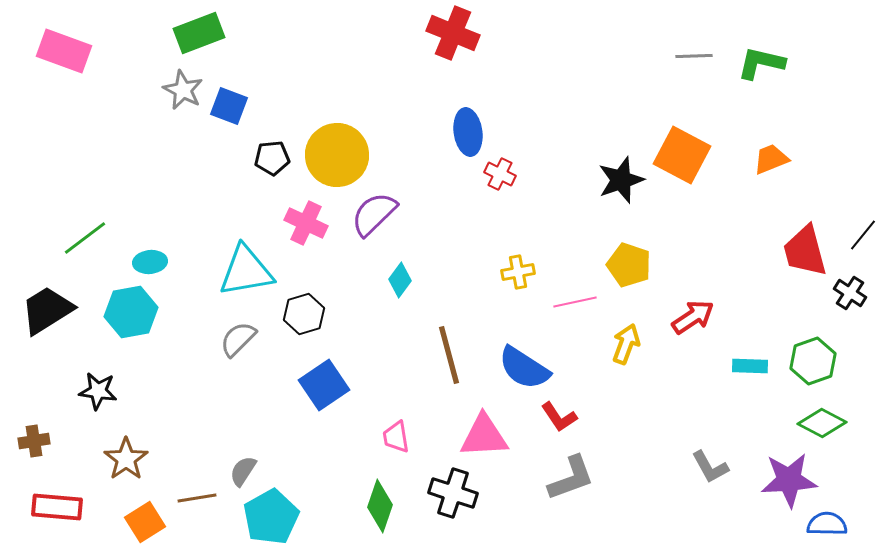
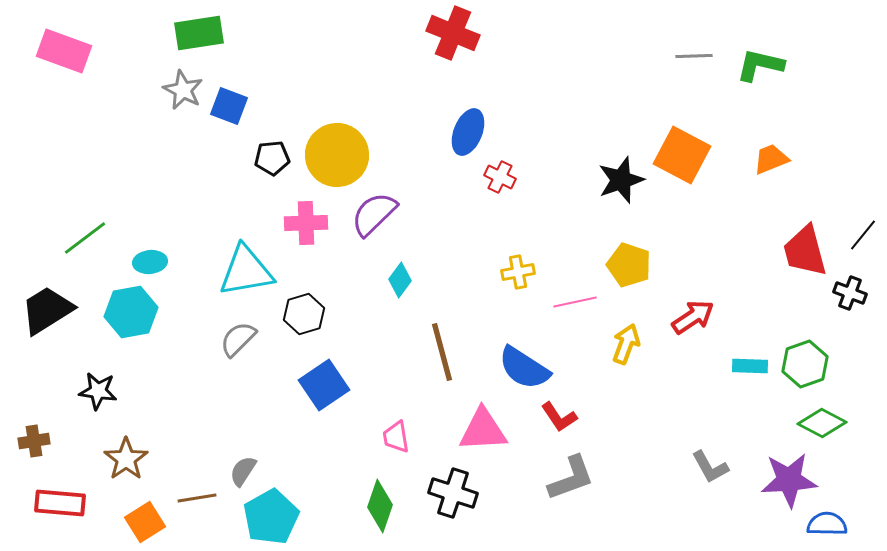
green rectangle at (199, 33): rotated 12 degrees clockwise
green L-shape at (761, 63): moved 1 px left, 2 px down
blue ellipse at (468, 132): rotated 30 degrees clockwise
red cross at (500, 174): moved 3 px down
pink cross at (306, 223): rotated 27 degrees counterclockwise
black cross at (850, 293): rotated 12 degrees counterclockwise
brown line at (449, 355): moved 7 px left, 3 px up
green hexagon at (813, 361): moved 8 px left, 3 px down
pink triangle at (484, 436): moved 1 px left, 6 px up
red rectangle at (57, 507): moved 3 px right, 4 px up
